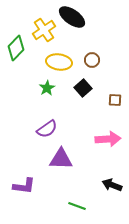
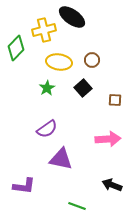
yellow cross: rotated 20 degrees clockwise
purple triangle: rotated 10 degrees clockwise
